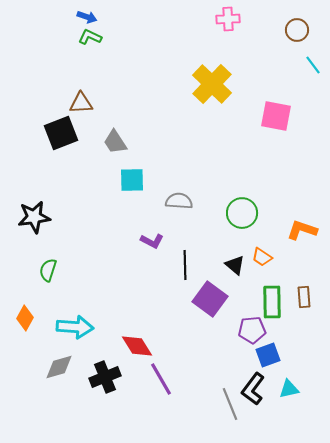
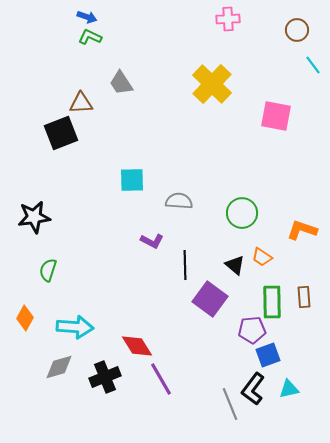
gray trapezoid: moved 6 px right, 59 px up
